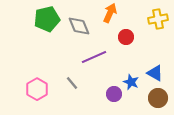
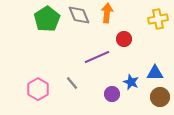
orange arrow: moved 3 px left; rotated 18 degrees counterclockwise
green pentagon: rotated 20 degrees counterclockwise
gray diamond: moved 11 px up
red circle: moved 2 px left, 2 px down
purple line: moved 3 px right
blue triangle: rotated 30 degrees counterclockwise
pink hexagon: moved 1 px right
purple circle: moved 2 px left
brown circle: moved 2 px right, 1 px up
